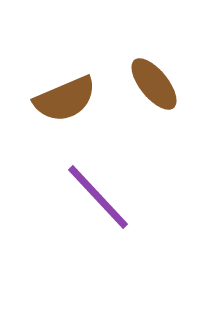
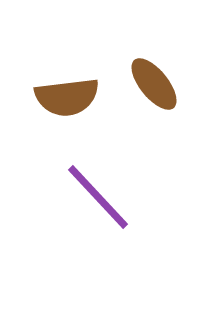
brown semicircle: moved 2 px right, 2 px up; rotated 16 degrees clockwise
